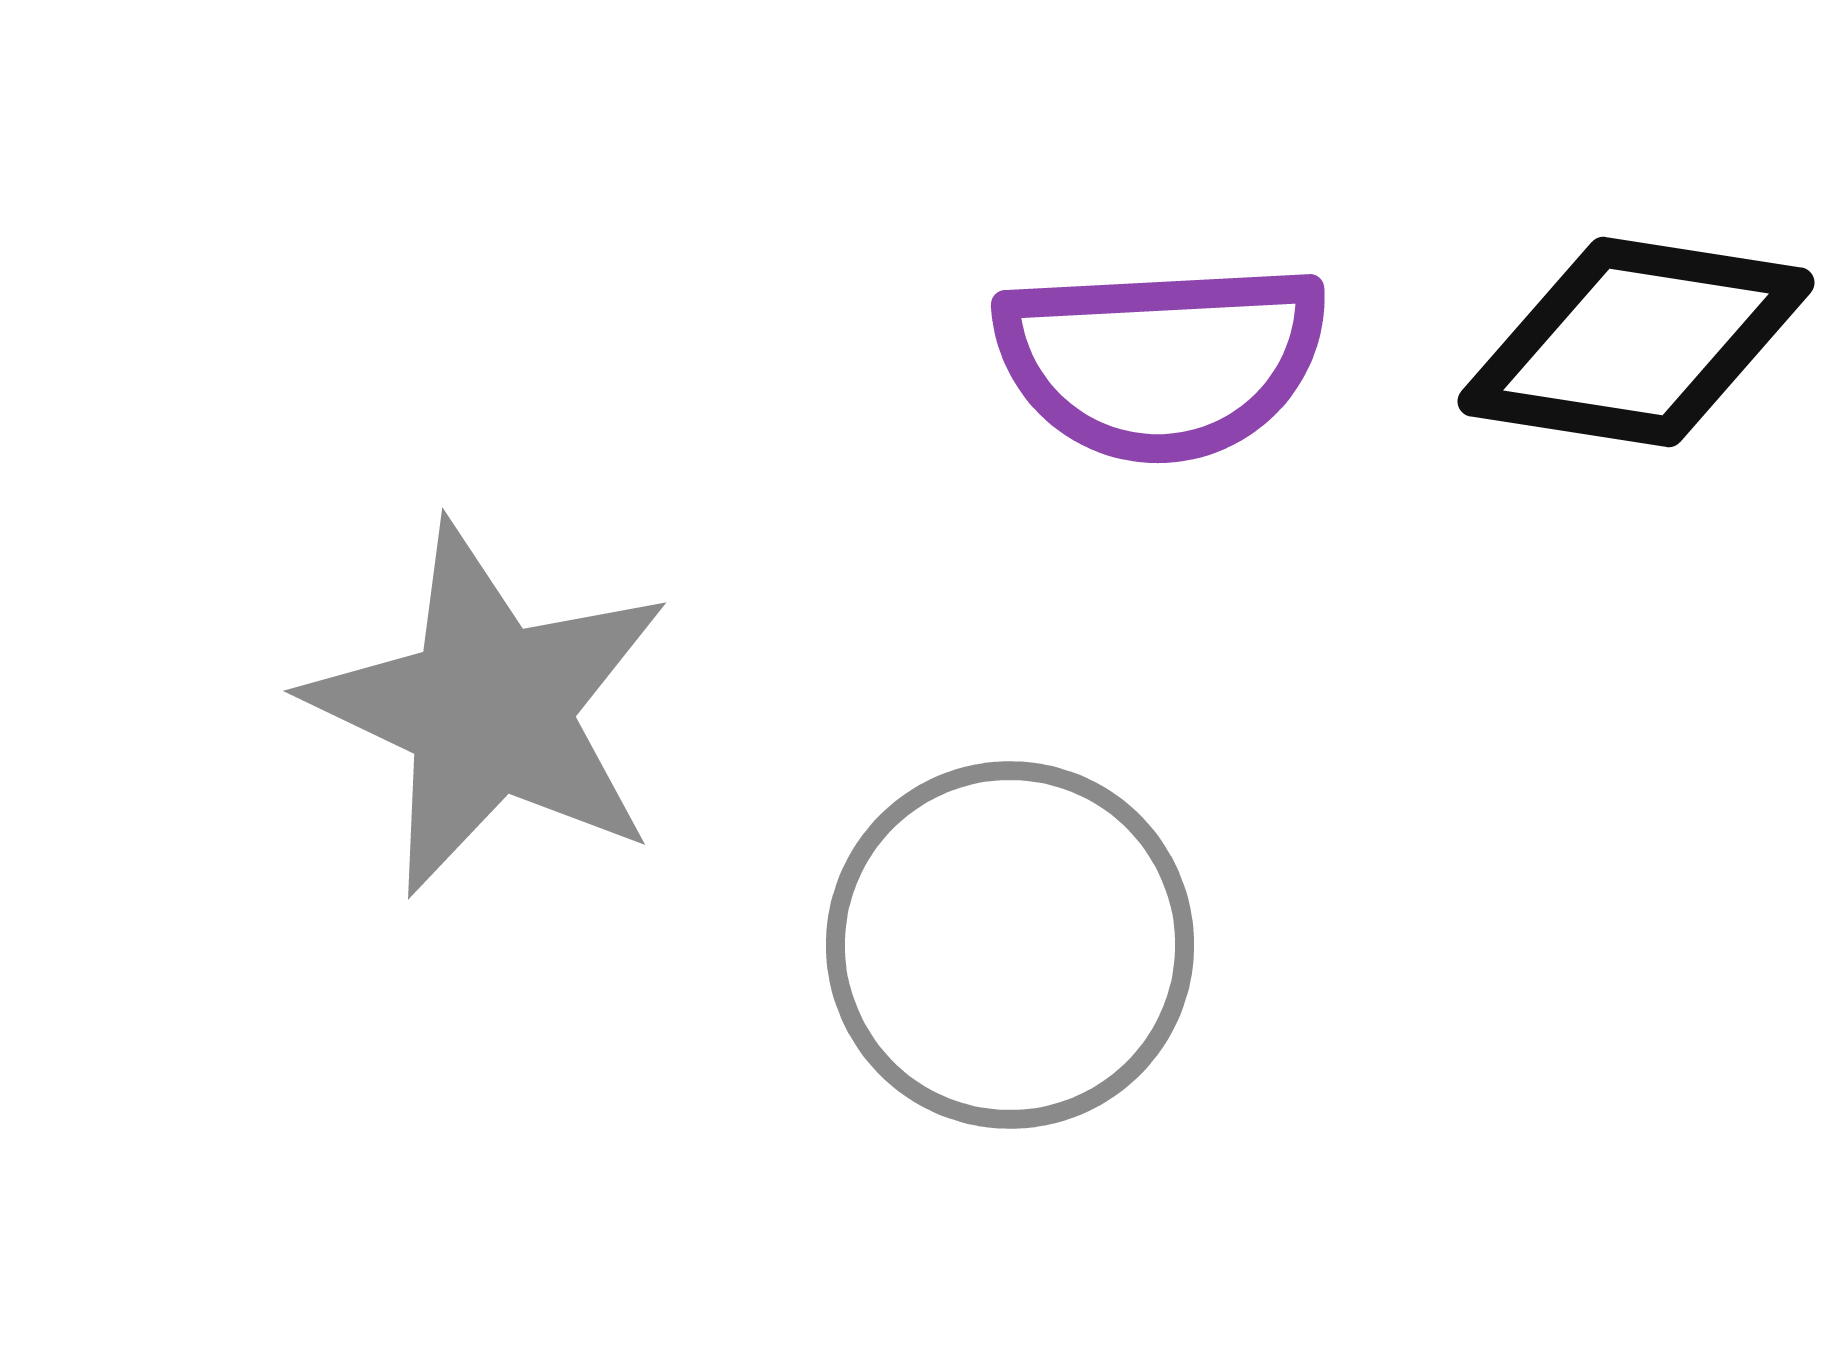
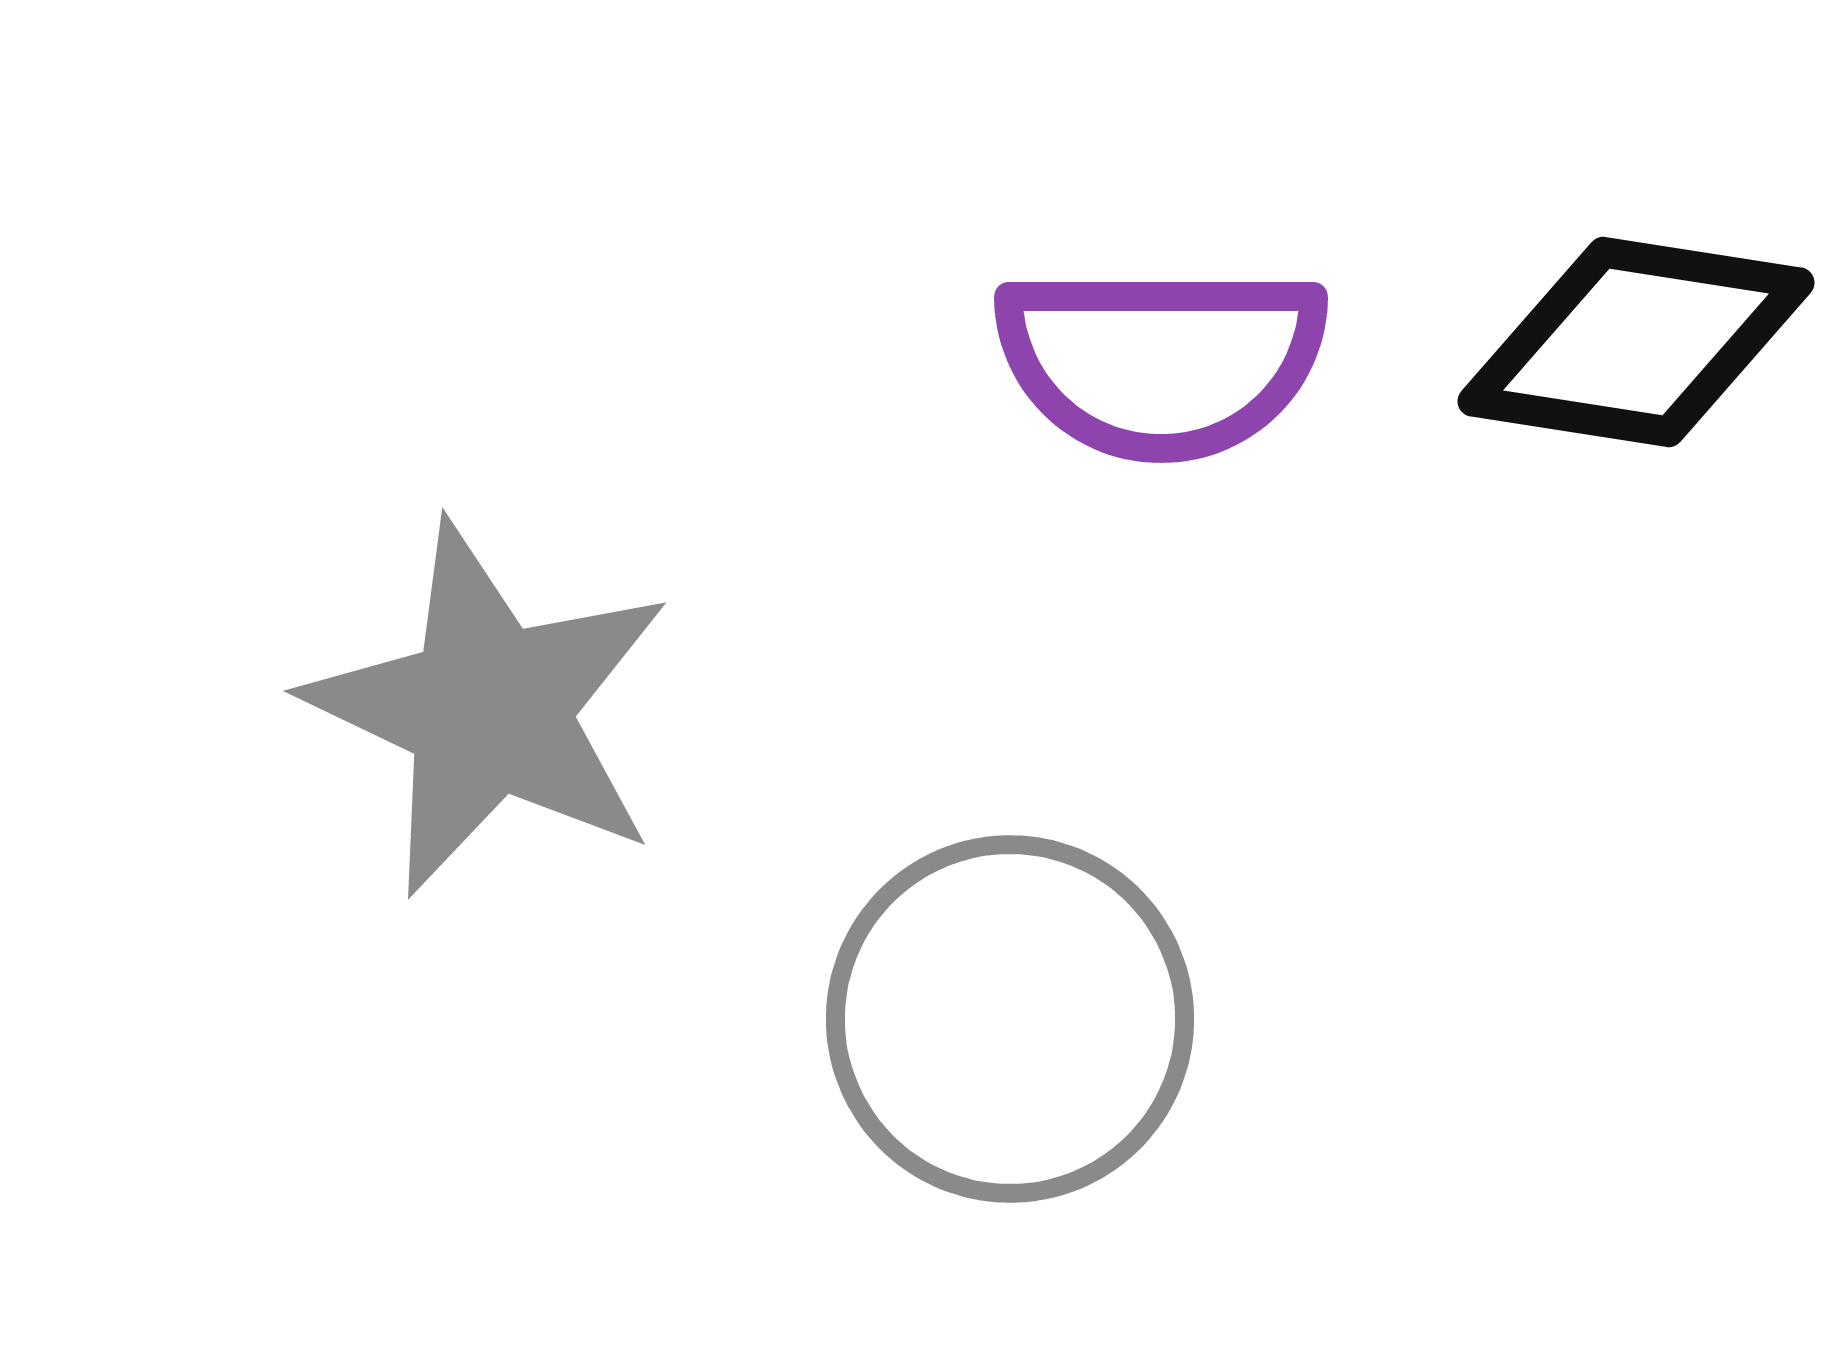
purple semicircle: rotated 3 degrees clockwise
gray circle: moved 74 px down
